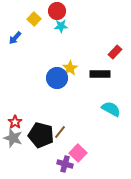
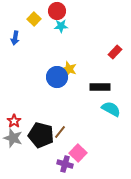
blue arrow: rotated 32 degrees counterclockwise
yellow star: moved 1 px left, 1 px down; rotated 21 degrees counterclockwise
black rectangle: moved 13 px down
blue circle: moved 1 px up
red star: moved 1 px left, 1 px up
